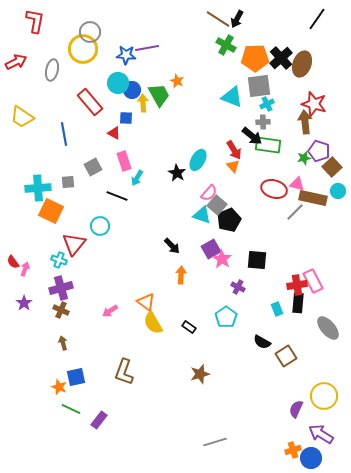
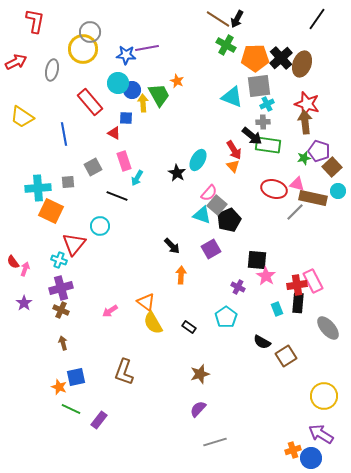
red star at (314, 104): moved 7 px left
pink star at (222, 259): moved 44 px right, 17 px down
purple semicircle at (296, 409): moved 98 px left; rotated 18 degrees clockwise
